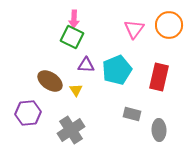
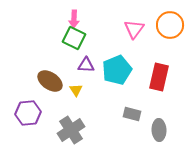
orange circle: moved 1 px right
green square: moved 2 px right, 1 px down
